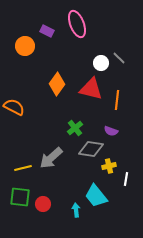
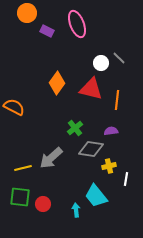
orange circle: moved 2 px right, 33 px up
orange diamond: moved 1 px up
purple semicircle: rotated 152 degrees clockwise
